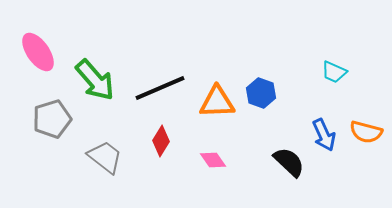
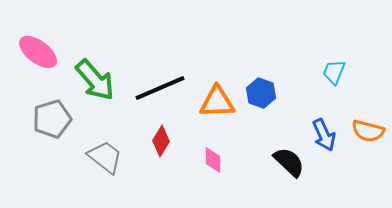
pink ellipse: rotated 18 degrees counterclockwise
cyan trapezoid: rotated 88 degrees clockwise
orange semicircle: moved 2 px right, 1 px up
pink diamond: rotated 36 degrees clockwise
